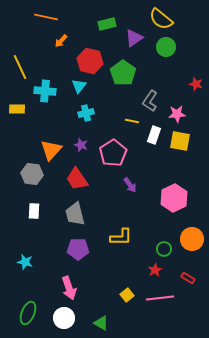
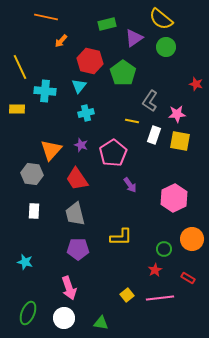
green triangle at (101, 323): rotated 21 degrees counterclockwise
